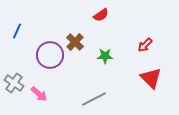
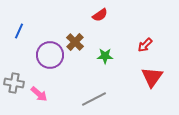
red semicircle: moved 1 px left
blue line: moved 2 px right
red triangle: moved 1 px right, 1 px up; rotated 20 degrees clockwise
gray cross: rotated 24 degrees counterclockwise
